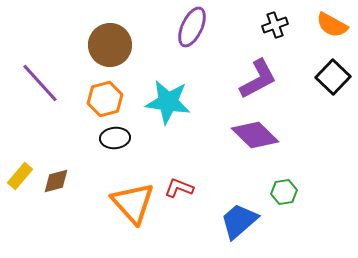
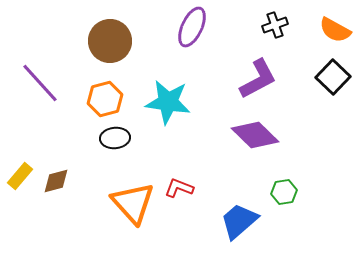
orange semicircle: moved 3 px right, 5 px down
brown circle: moved 4 px up
